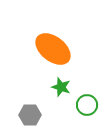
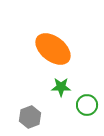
green star: rotated 18 degrees counterclockwise
gray hexagon: moved 2 px down; rotated 20 degrees counterclockwise
